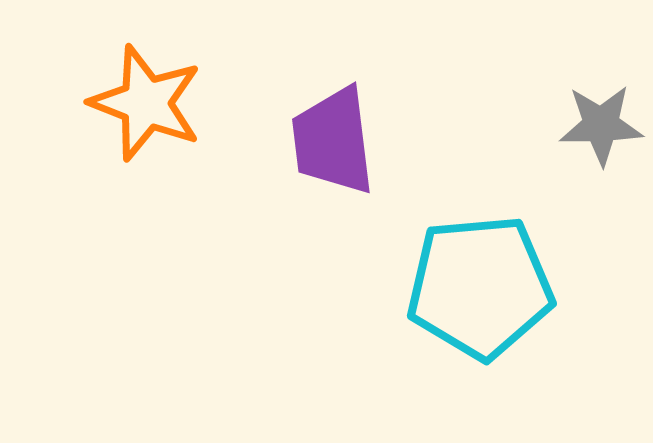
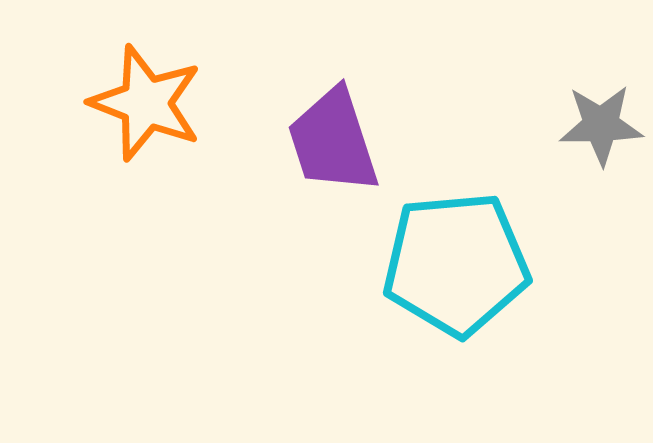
purple trapezoid: rotated 11 degrees counterclockwise
cyan pentagon: moved 24 px left, 23 px up
